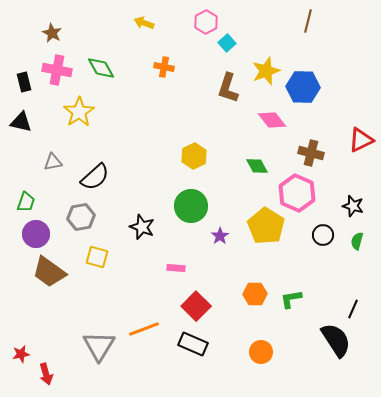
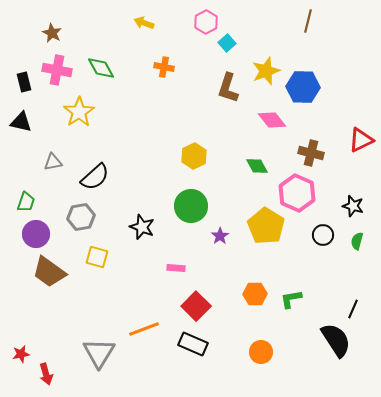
gray triangle at (99, 346): moved 7 px down
